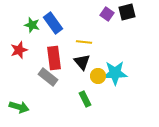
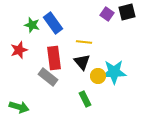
cyan star: moved 1 px left, 1 px up
